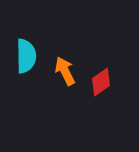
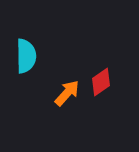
orange arrow: moved 2 px right, 22 px down; rotated 68 degrees clockwise
